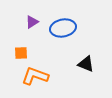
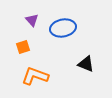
purple triangle: moved 2 px up; rotated 40 degrees counterclockwise
orange square: moved 2 px right, 6 px up; rotated 16 degrees counterclockwise
